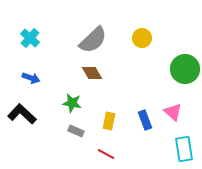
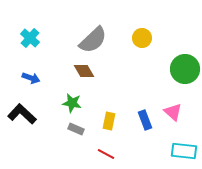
brown diamond: moved 8 px left, 2 px up
gray rectangle: moved 2 px up
cyan rectangle: moved 2 px down; rotated 75 degrees counterclockwise
